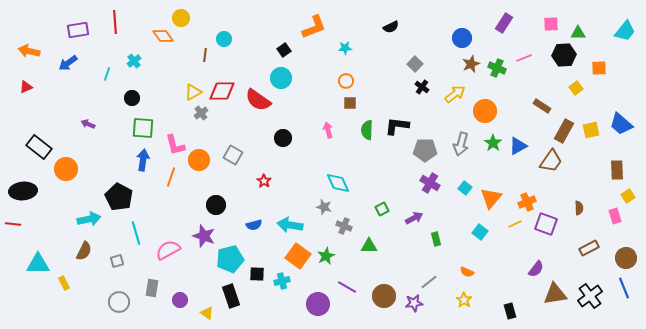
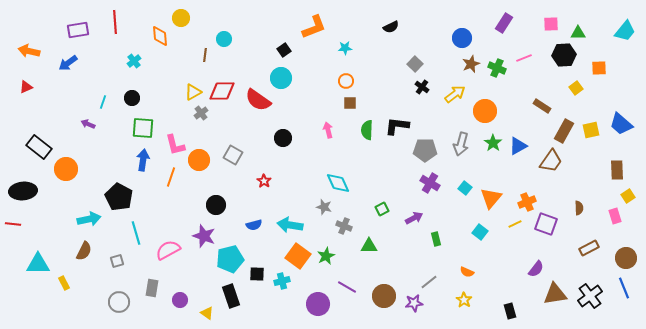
orange diamond at (163, 36): moved 3 px left; rotated 30 degrees clockwise
cyan line at (107, 74): moved 4 px left, 28 px down
